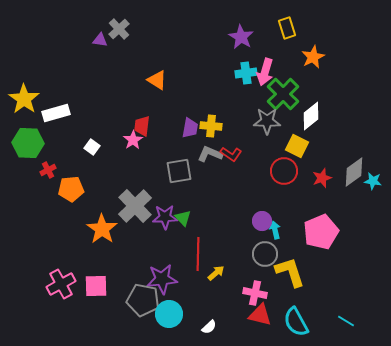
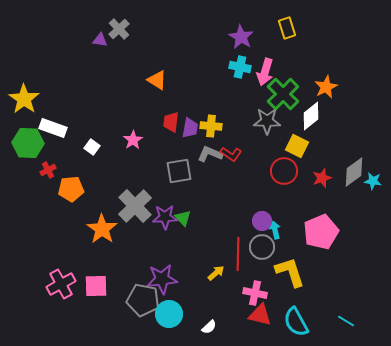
orange star at (313, 57): moved 13 px right, 30 px down
cyan cross at (246, 73): moved 6 px left, 6 px up; rotated 20 degrees clockwise
white rectangle at (56, 113): moved 3 px left, 15 px down; rotated 36 degrees clockwise
red trapezoid at (142, 126): moved 29 px right, 4 px up
red line at (198, 254): moved 40 px right
gray circle at (265, 254): moved 3 px left, 7 px up
